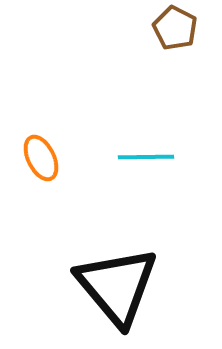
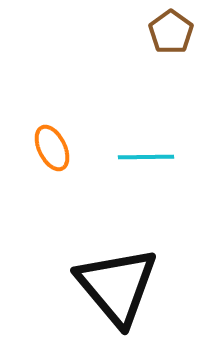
brown pentagon: moved 4 px left, 4 px down; rotated 9 degrees clockwise
orange ellipse: moved 11 px right, 10 px up
